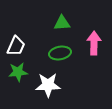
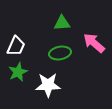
pink arrow: rotated 50 degrees counterclockwise
green star: rotated 18 degrees counterclockwise
